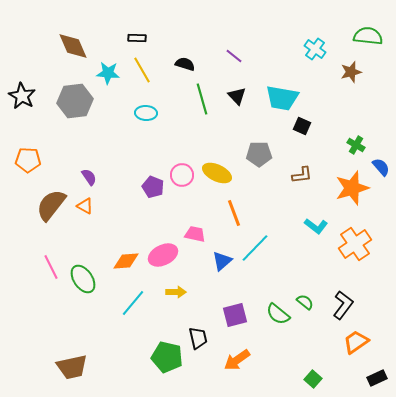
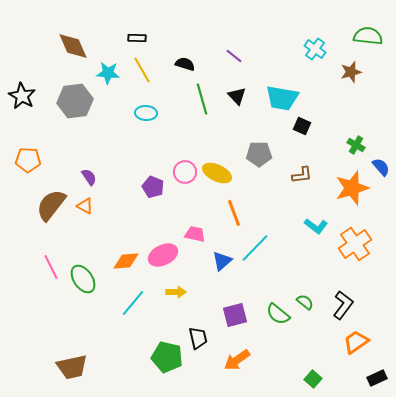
pink circle at (182, 175): moved 3 px right, 3 px up
